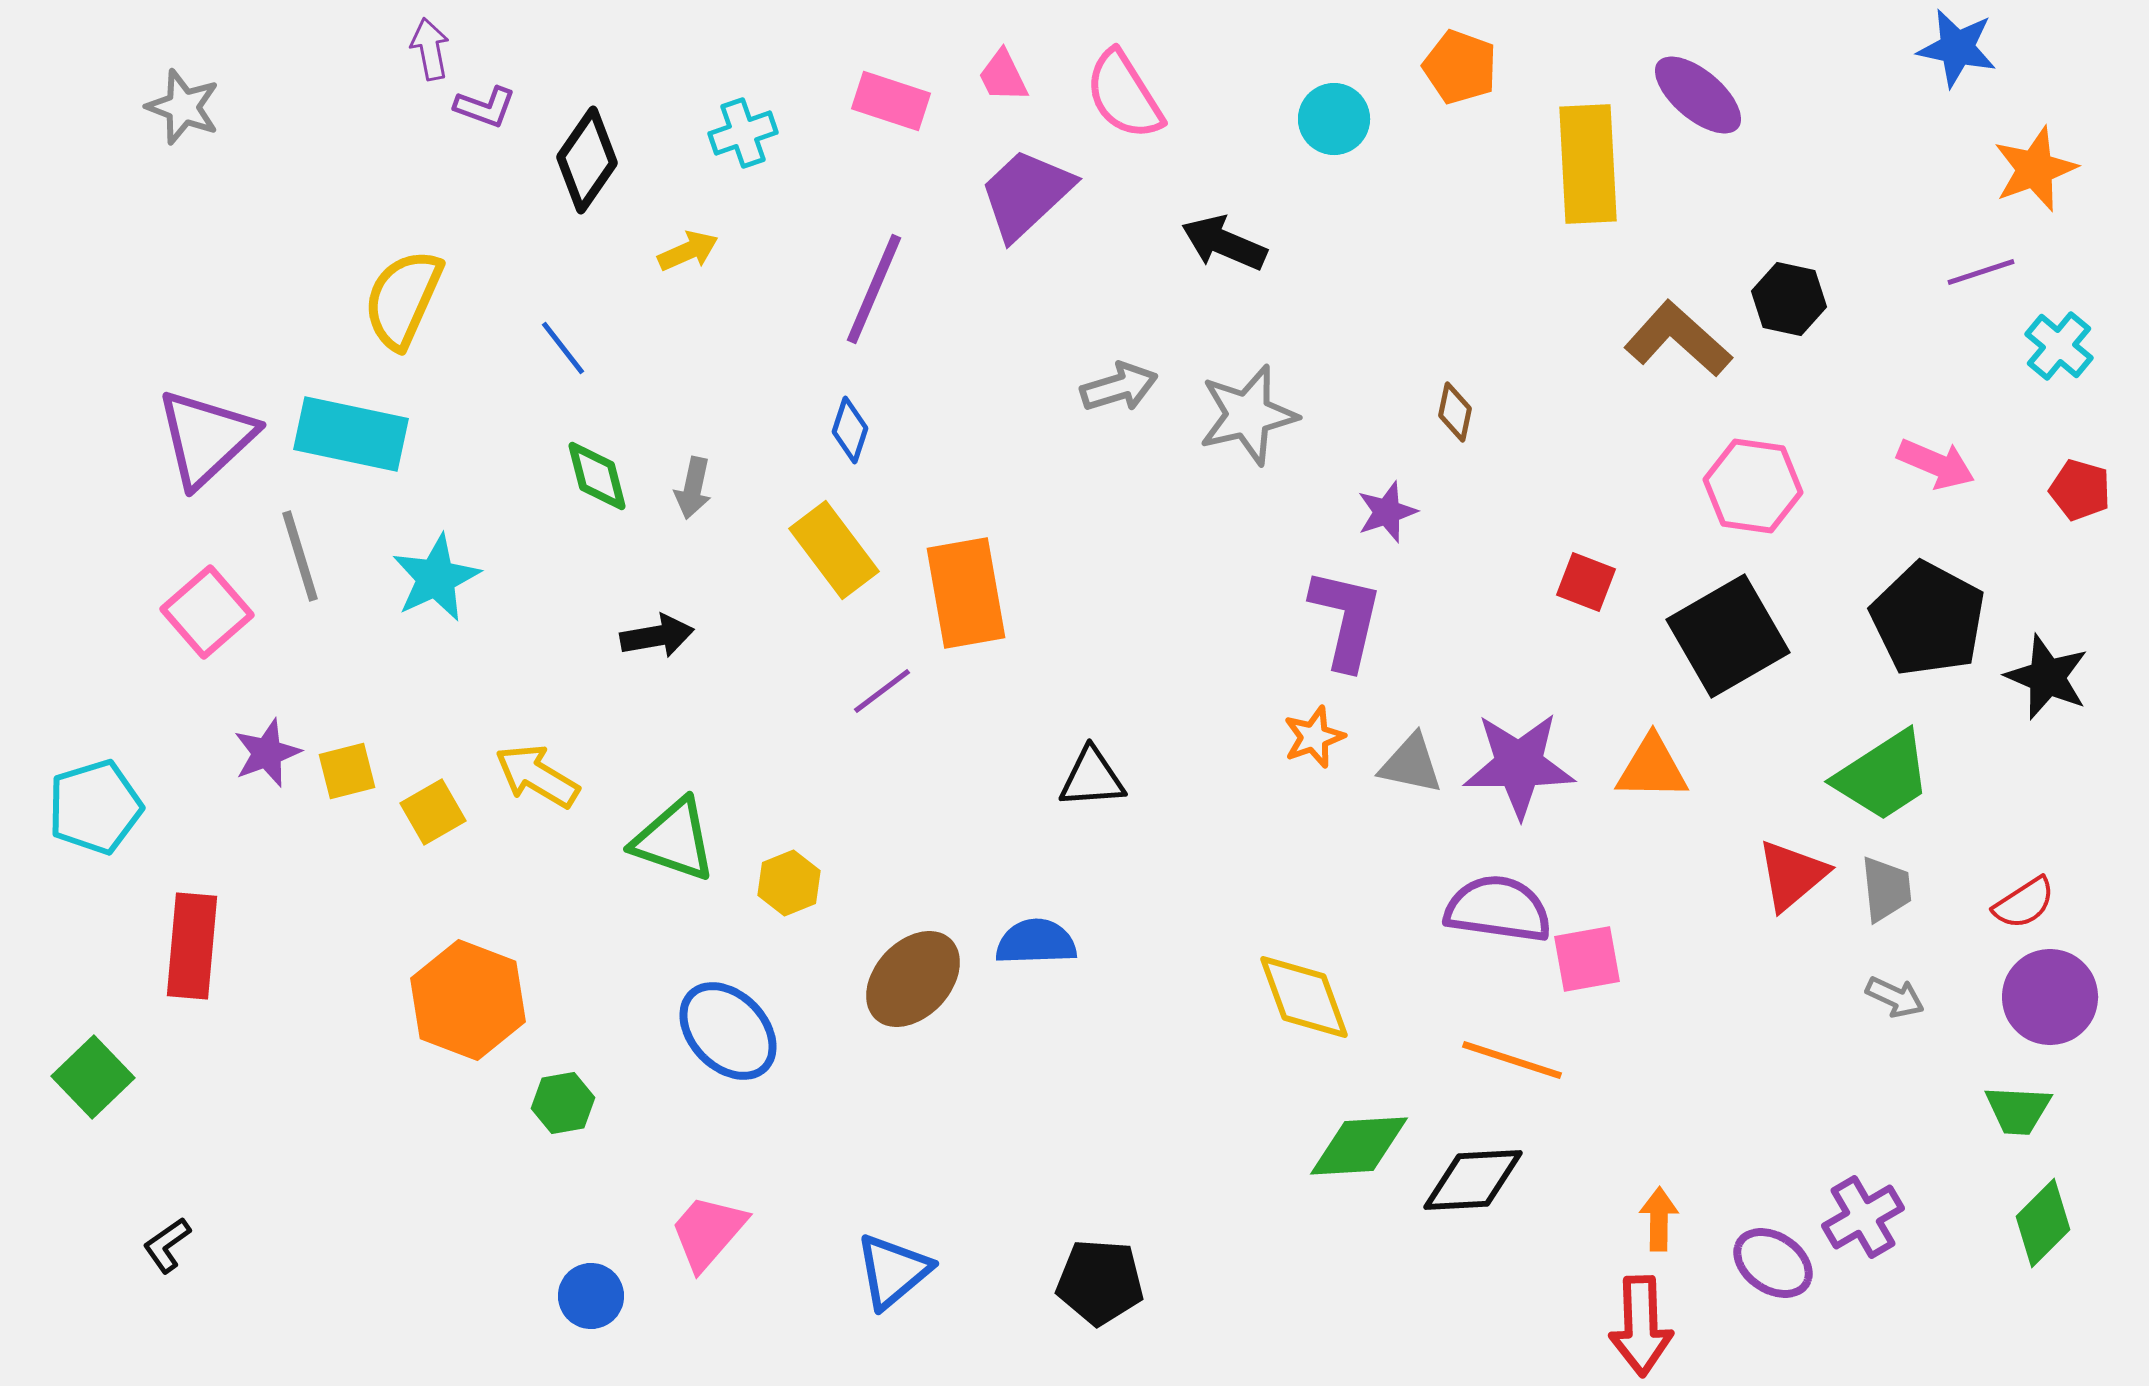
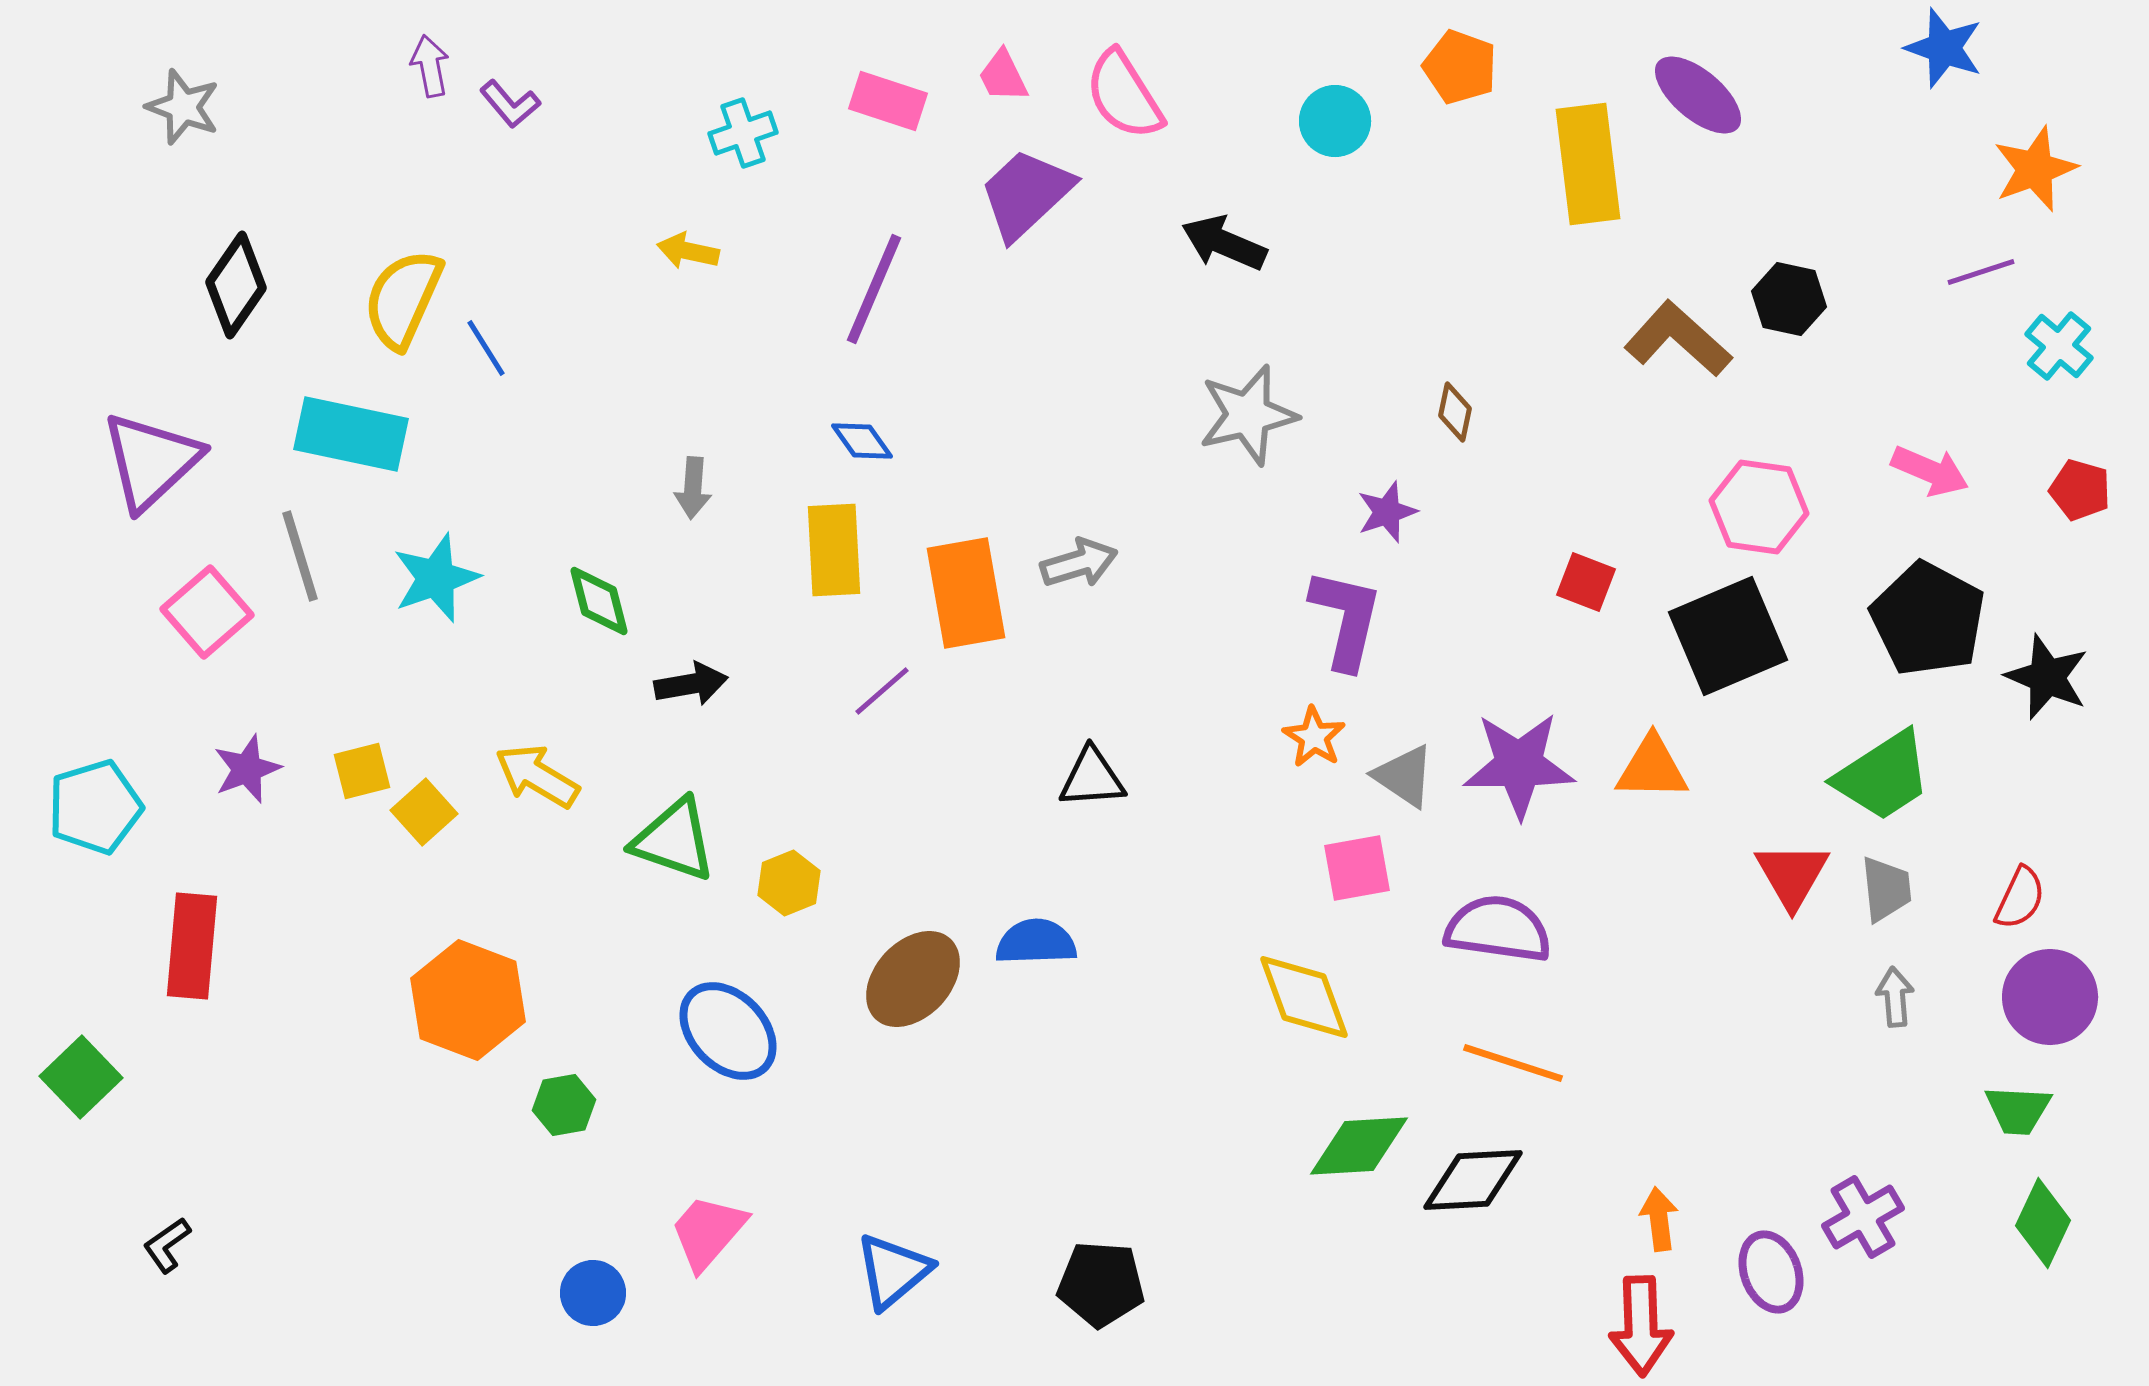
blue star at (1957, 48): moved 13 px left; rotated 8 degrees clockwise
purple arrow at (430, 49): moved 17 px down
pink rectangle at (891, 101): moved 3 px left
purple L-shape at (485, 107): moved 25 px right, 3 px up; rotated 30 degrees clockwise
cyan circle at (1334, 119): moved 1 px right, 2 px down
black diamond at (587, 160): moved 351 px left, 125 px down
yellow rectangle at (1588, 164): rotated 4 degrees counterclockwise
yellow arrow at (688, 251): rotated 144 degrees counterclockwise
blue line at (563, 348): moved 77 px left; rotated 6 degrees clockwise
gray arrow at (1119, 387): moved 40 px left, 176 px down
blue diamond at (850, 430): moved 12 px right, 11 px down; rotated 54 degrees counterclockwise
purple triangle at (206, 438): moved 55 px left, 23 px down
pink arrow at (1936, 464): moved 6 px left, 7 px down
green diamond at (597, 476): moved 2 px right, 125 px down
pink hexagon at (1753, 486): moved 6 px right, 21 px down
gray arrow at (693, 488): rotated 8 degrees counterclockwise
yellow rectangle at (834, 550): rotated 34 degrees clockwise
cyan star at (436, 578): rotated 6 degrees clockwise
black arrow at (657, 636): moved 34 px right, 48 px down
black square at (1728, 636): rotated 7 degrees clockwise
purple line at (882, 691): rotated 4 degrees counterclockwise
orange star at (1314, 737): rotated 20 degrees counterclockwise
purple star at (267, 753): moved 20 px left, 16 px down
gray triangle at (1411, 764): moved 7 px left, 12 px down; rotated 22 degrees clockwise
yellow square at (347, 771): moved 15 px right
yellow square at (433, 812): moved 9 px left; rotated 12 degrees counterclockwise
red triangle at (1792, 875): rotated 20 degrees counterclockwise
red semicircle at (2024, 903): moved 4 px left, 5 px up; rotated 32 degrees counterclockwise
purple semicircle at (1498, 909): moved 20 px down
pink square at (1587, 959): moved 230 px left, 91 px up
gray arrow at (1895, 997): rotated 120 degrees counterclockwise
orange line at (1512, 1060): moved 1 px right, 3 px down
green square at (93, 1077): moved 12 px left
green hexagon at (563, 1103): moved 1 px right, 2 px down
orange arrow at (1659, 1219): rotated 8 degrees counterclockwise
green diamond at (2043, 1223): rotated 20 degrees counterclockwise
purple ellipse at (1773, 1263): moved 2 px left, 9 px down; rotated 36 degrees clockwise
black pentagon at (1100, 1282): moved 1 px right, 2 px down
blue circle at (591, 1296): moved 2 px right, 3 px up
